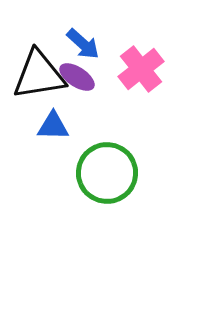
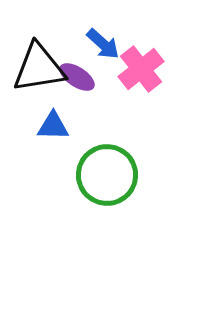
blue arrow: moved 20 px right
black triangle: moved 7 px up
green circle: moved 2 px down
